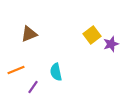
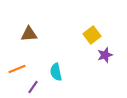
brown triangle: rotated 18 degrees clockwise
purple star: moved 6 px left, 11 px down
orange line: moved 1 px right, 1 px up
